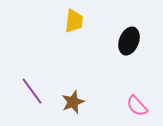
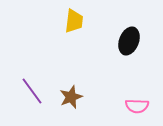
brown star: moved 2 px left, 5 px up
pink semicircle: rotated 45 degrees counterclockwise
